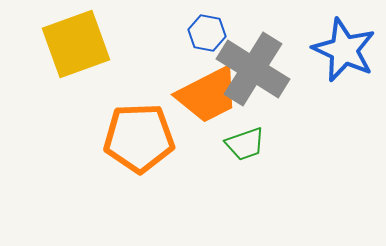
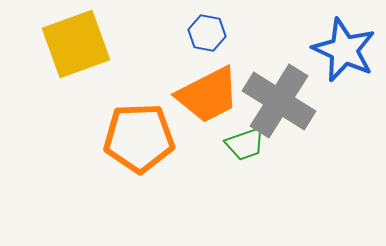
gray cross: moved 26 px right, 32 px down
